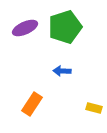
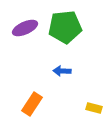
green pentagon: rotated 12 degrees clockwise
